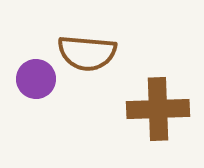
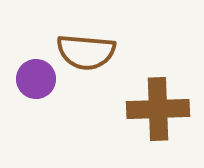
brown semicircle: moved 1 px left, 1 px up
